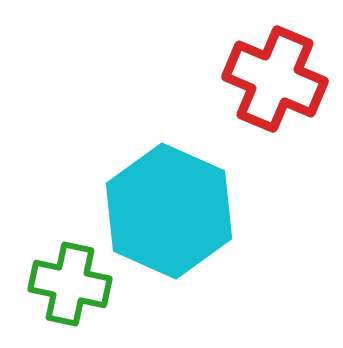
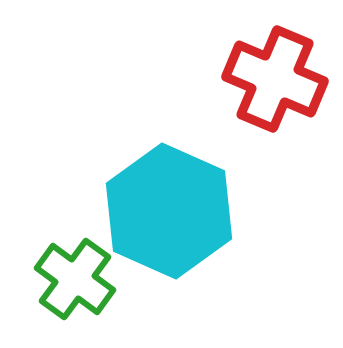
green cross: moved 5 px right, 5 px up; rotated 24 degrees clockwise
